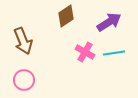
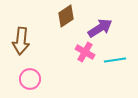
purple arrow: moved 9 px left, 6 px down
brown arrow: moved 2 px left; rotated 28 degrees clockwise
cyan line: moved 1 px right, 7 px down
pink circle: moved 6 px right, 1 px up
